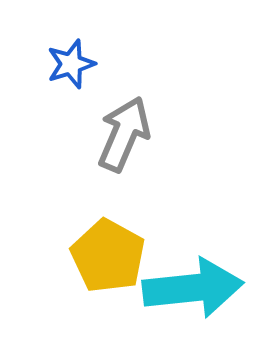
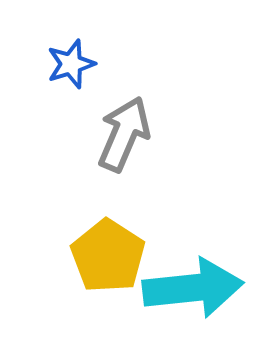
yellow pentagon: rotated 4 degrees clockwise
